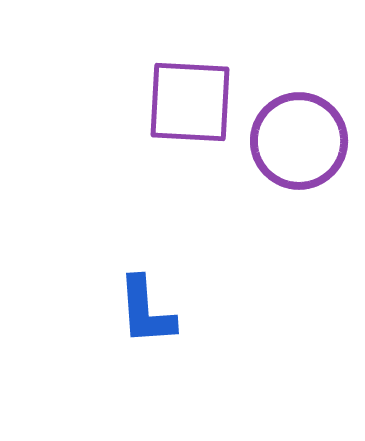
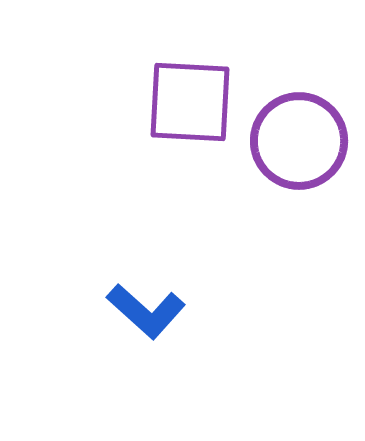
blue L-shape: rotated 44 degrees counterclockwise
